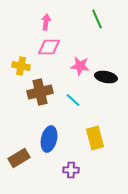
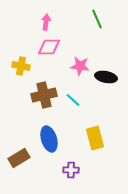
brown cross: moved 4 px right, 3 px down
blue ellipse: rotated 30 degrees counterclockwise
